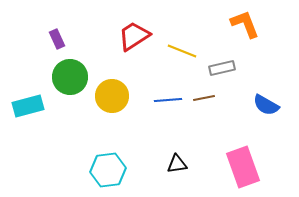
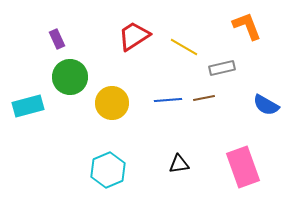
orange L-shape: moved 2 px right, 2 px down
yellow line: moved 2 px right, 4 px up; rotated 8 degrees clockwise
yellow circle: moved 7 px down
black triangle: moved 2 px right
cyan hexagon: rotated 16 degrees counterclockwise
